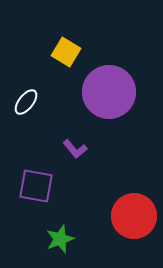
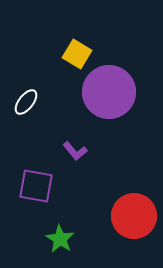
yellow square: moved 11 px right, 2 px down
purple L-shape: moved 2 px down
green star: rotated 20 degrees counterclockwise
